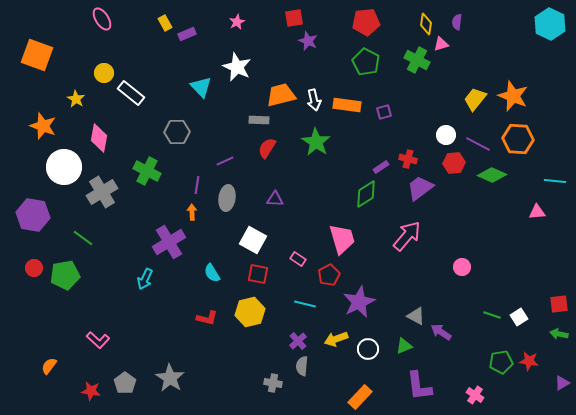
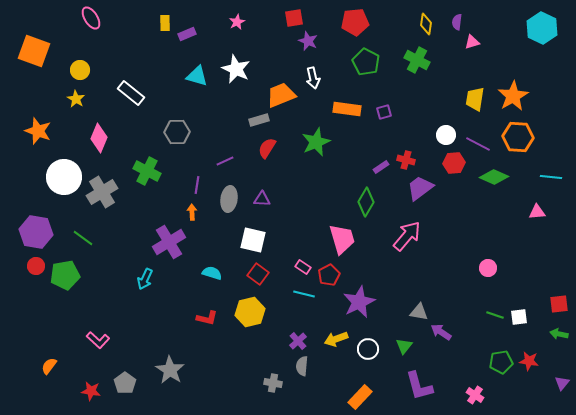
pink ellipse at (102, 19): moved 11 px left, 1 px up
red pentagon at (366, 22): moved 11 px left
yellow rectangle at (165, 23): rotated 28 degrees clockwise
cyan hexagon at (550, 24): moved 8 px left, 4 px down
pink triangle at (441, 44): moved 31 px right, 2 px up
orange square at (37, 55): moved 3 px left, 4 px up
white star at (237, 67): moved 1 px left, 2 px down
yellow circle at (104, 73): moved 24 px left, 3 px up
cyan triangle at (201, 87): moved 4 px left, 11 px up; rotated 30 degrees counterclockwise
orange trapezoid at (281, 95): rotated 8 degrees counterclockwise
orange star at (513, 96): rotated 20 degrees clockwise
yellow trapezoid at (475, 99): rotated 30 degrees counterclockwise
white arrow at (314, 100): moved 1 px left, 22 px up
orange rectangle at (347, 105): moved 4 px down
gray rectangle at (259, 120): rotated 18 degrees counterclockwise
orange star at (43, 126): moved 5 px left, 5 px down
pink diamond at (99, 138): rotated 12 degrees clockwise
orange hexagon at (518, 139): moved 2 px up
green star at (316, 142): rotated 16 degrees clockwise
red cross at (408, 159): moved 2 px left, 1 px down
white circle at (64, 167): moved 10 px down
green diamond at (492, 175): moved 2 px right, 2 px down
cyan line at (555, 181): moved 4 px left, 4 px up
green diamond at (366, 194): moved 8 px down; rotated 28 degrees counterclockwise
gray ellipse at (227, 198): moved 2 px right, 1 px down
purple triangle at (275, 199): moved 13 px left
purple hexagon at (33, 215): moved 3 px right, 17 px down
white square at (253, 240): rotated 16 degrees counterclockwise
pink rectangle at (298, 259): moved 5 px right, 8 px down
pink circle at (462, 267): moved 26 px right, 1 px down
red circle at (34, 268): moved 2 px right, 2 px up
cyan semicircle at (212, 273): rotated 138 degrees clockwise
red square at (258, 274): rotated 25 degrees clockwise
cyan line at (305, 304): moved 1 px left, 10 px up
green line at (492, 315): moved 3 px right
gray triangle at (416, 316): moved 3 px right, 4 px up; rotated 18 degrees counterclockwise
white square at (519, 317): rotated 24 degrees clockwise
green triangle at (404, 346): rotated 30 degrees counterclockwise
gray star at (170, 378): moved 8 px up
purple triangle at (562, 383): rotated 21 degrees counterclockwise
purple L-shape at (419, 386): rotated 8 degrees counterclockwise
